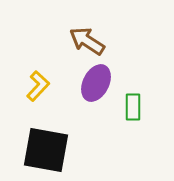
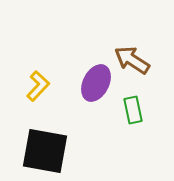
brown arrow: moved 45 px right, 19 px down
green rectangle: moved 3 px down; rotated 12 degrees counterclockwise
black square: moved 1 px left, 1 px down
